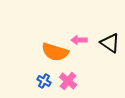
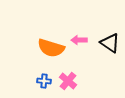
orange semicircle: moved 4 px left, 4 px up
blue cross: rotated 24 degrees counterclockwise
